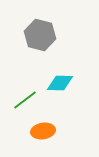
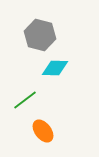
cyan diamond: moved 5 px left, 15 px up
orange ellipse: rotated 60 degrees clockwise
